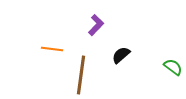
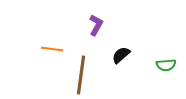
purple L-shape: rotated 15 degrees counterclockwise
green semicircle: moved 7 px left, 2 px up; rotated 138 degrees clockwise
